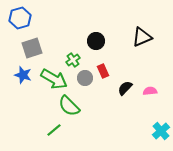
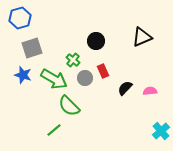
green cross: rotated 16 degrees counterclockwise
